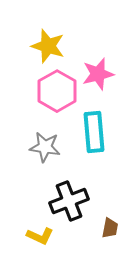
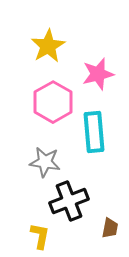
yellow star: rotated 24 degrees clockwise
pink hexagon: moved 4 px left, 11 px down
gray star: moved 15 px down
yellow L-shape: rotated 104 degrees counterclockwise
